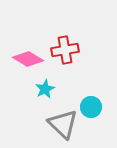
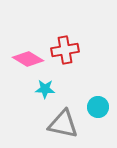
cyan star: rotated 30 degrees clockwise
cyan circle: moved 7 px right
gray triangle: rotated 32 degrees counterclockwise
